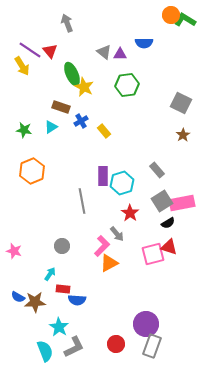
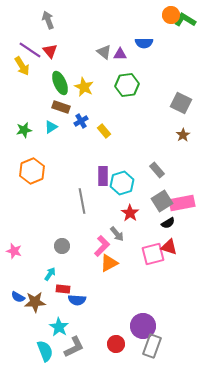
gray arrow at (67, 23): moved 19 px left, 3 px up
green ellipse at (72, 74): moved 12 px left, 9 px down
green star at (24, 130): rotated 21 degrees counterclockwise
purple circle at (146, 324): moved 3 px left, 2 px down
